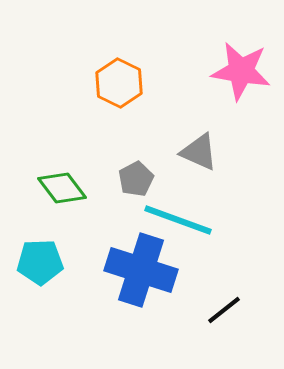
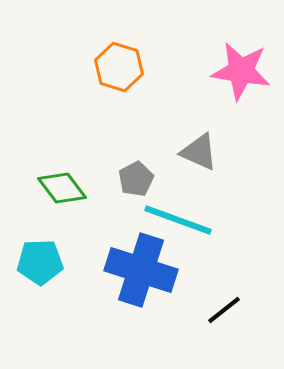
orange hexagon: moved 16 px up; rotated 9 degrees counterclockwise
